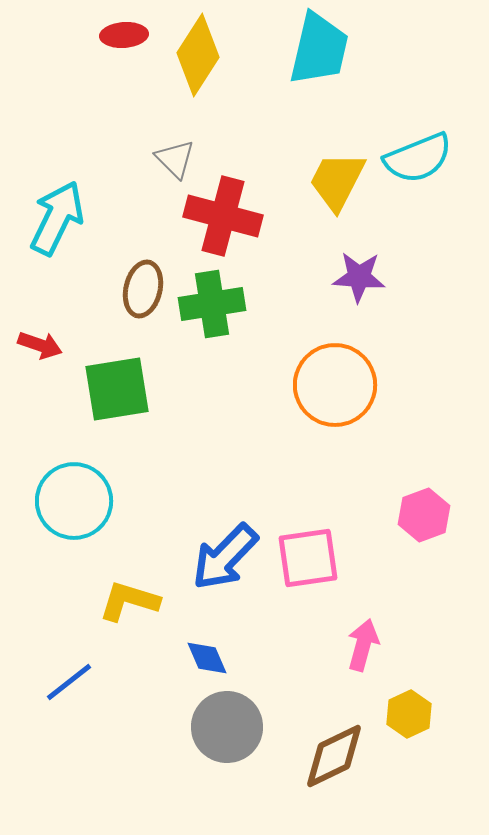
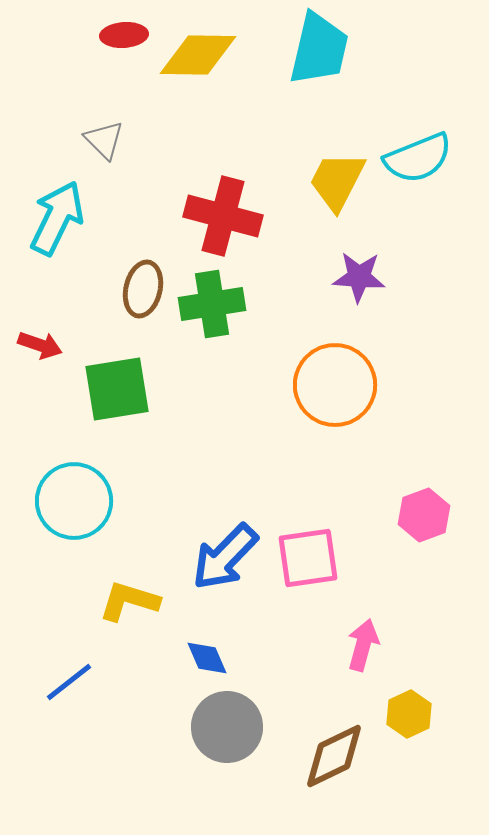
yellow diamond: rotated 58 degrees clockwise
gray triangle: moved 71 px left, 19 px up
